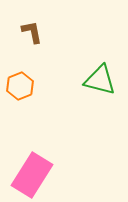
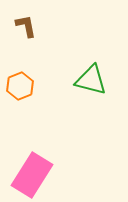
brown L-shape: moved 6 px left, 6 px up
green triangle: moved 9 px left
